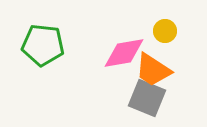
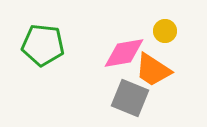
gray square: moved 17 px left
